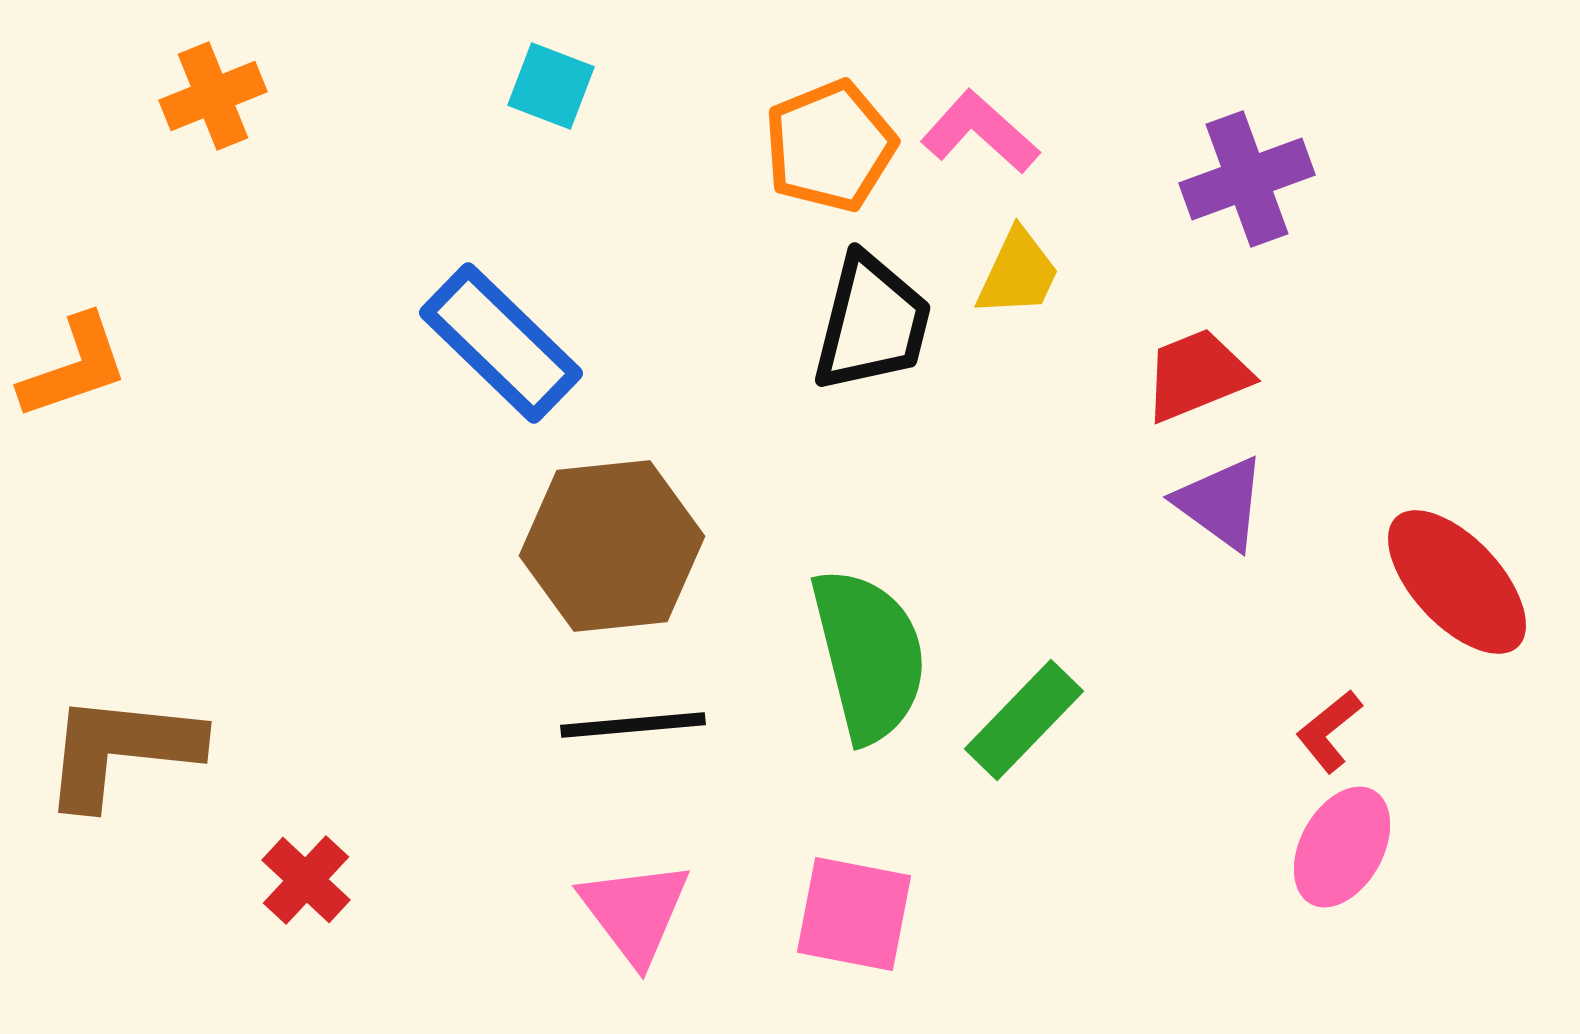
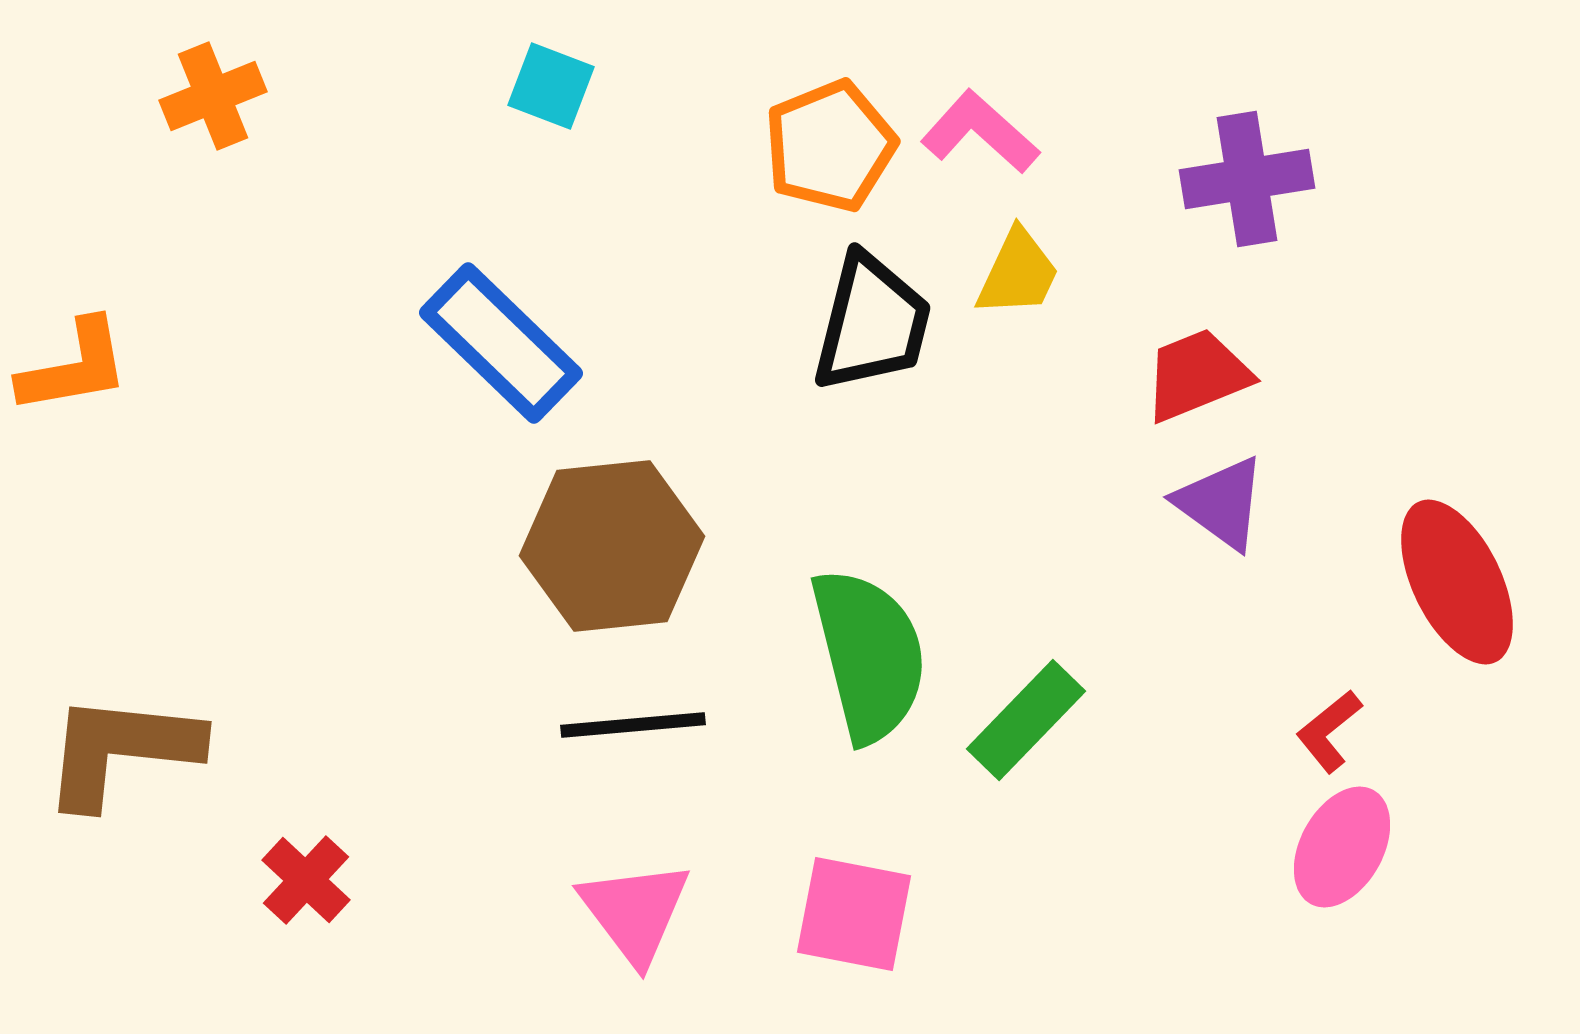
purple cross: rotated 11 degrees clockwise
orange L-shape: rotated 9 degrees clockwise
red ellipse: rotated 17 degrees clockwise
green rectangle: moved 2 px right
